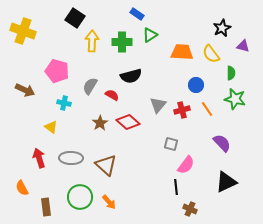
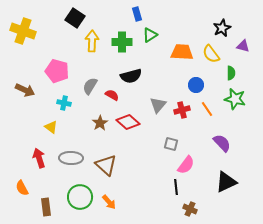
blue rectangle: rotated 40 degrees clockwise
